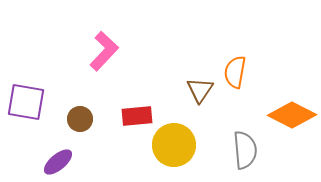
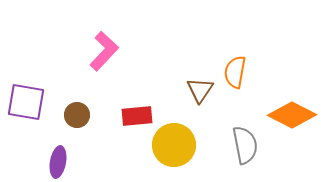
brown circle: moved 3 px left, 4 px up
gray semicircle: moved 5 px up; rotated 6 degrees counterclockwise
purple ellipse: rotated 40 degrees counterclockwise
